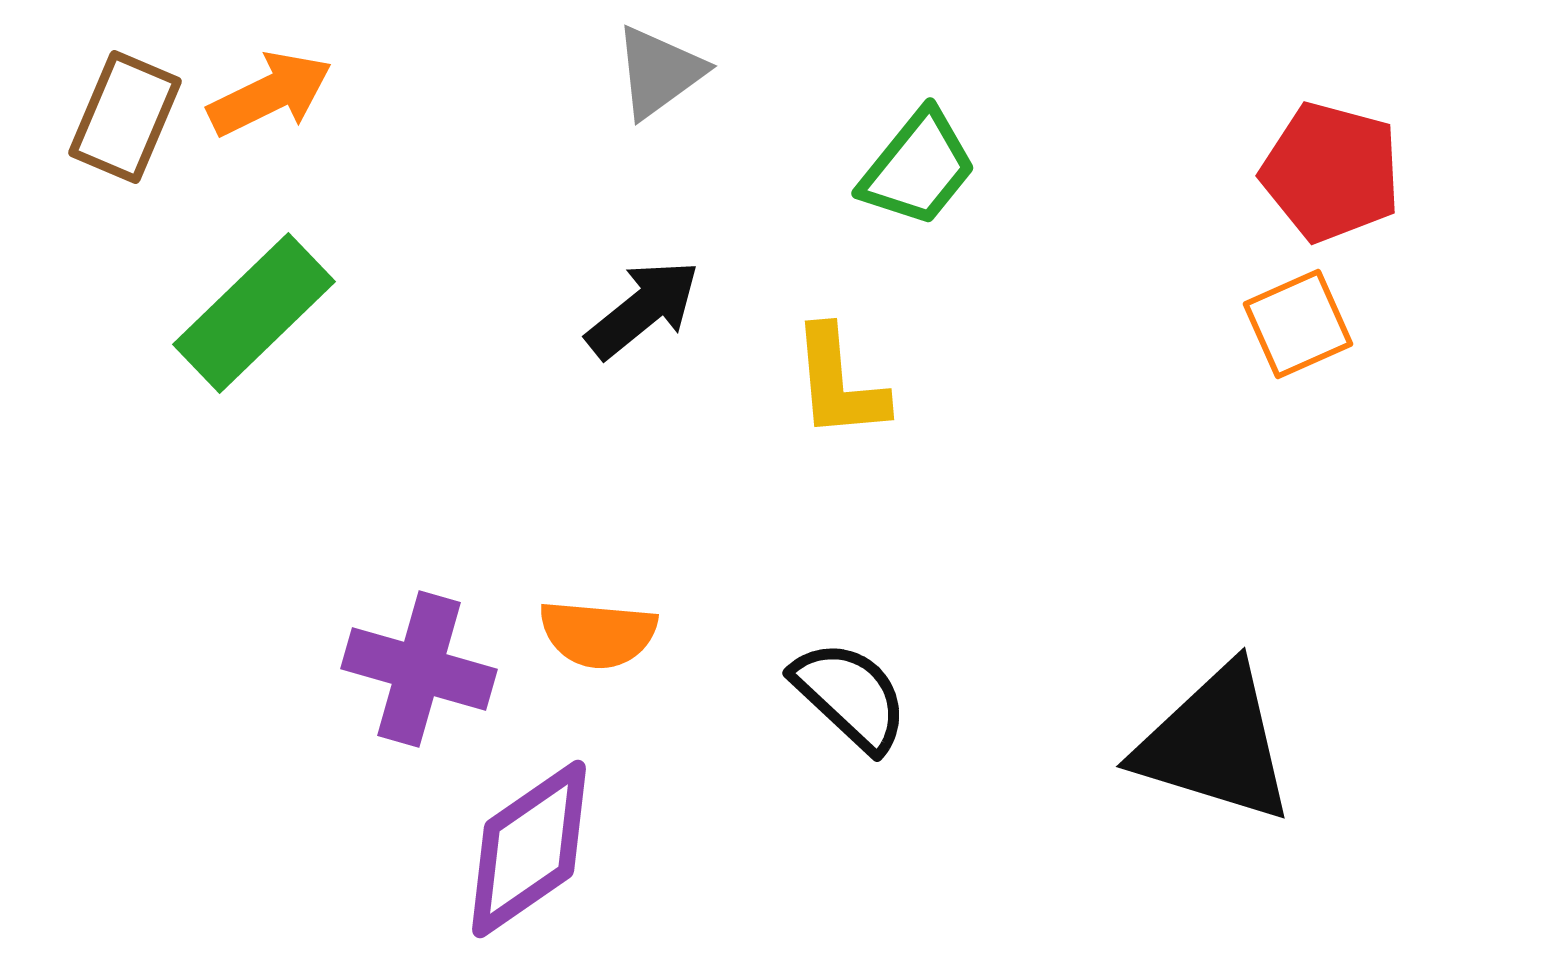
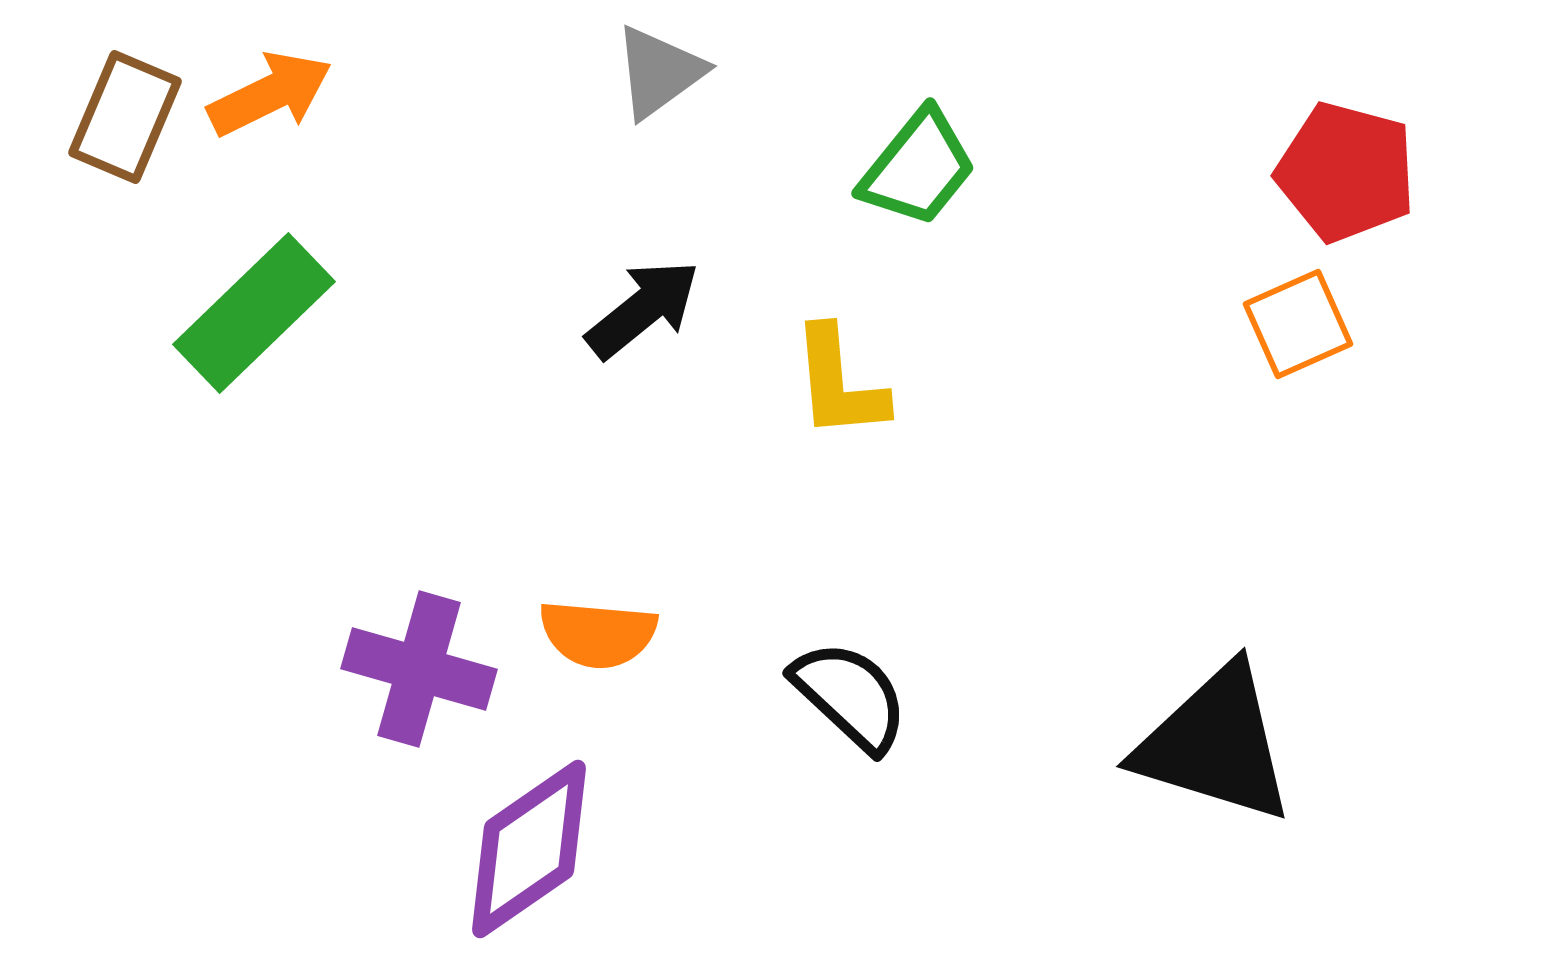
red pentagon: moved 15 px right
